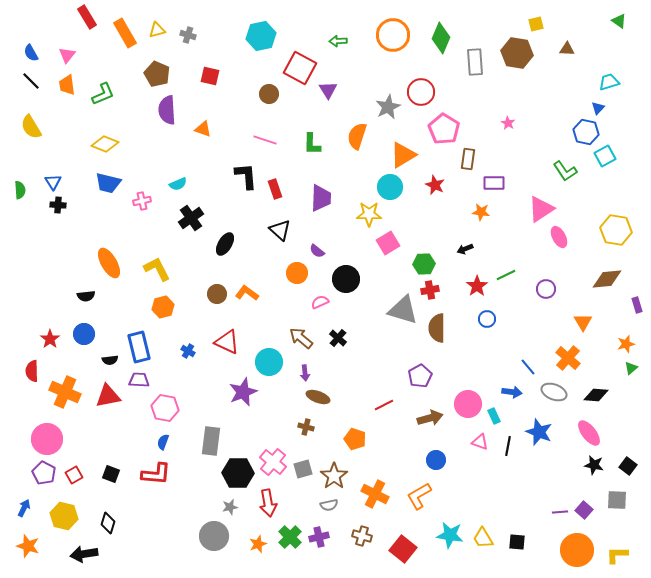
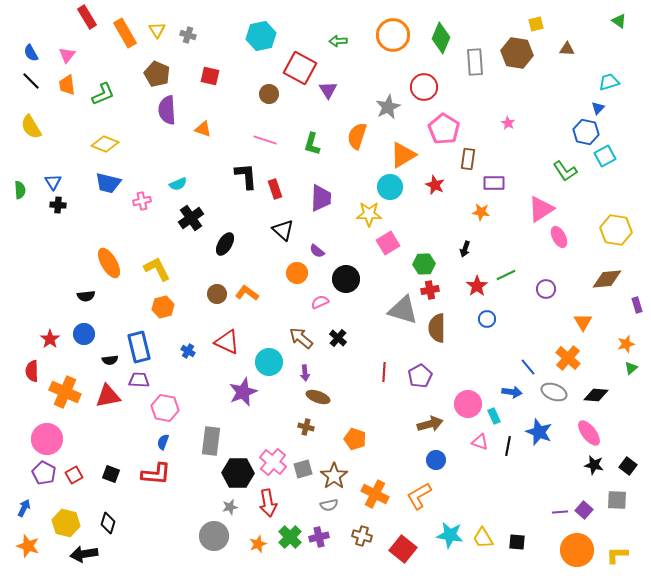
yellow triangle at (157, 30): rotated 48 degrees counterclockwise
red circle at (421, 92): moved 3 px right, 5 px up
green L-shape at (312, 144): rotated 15 degrees clockwise
black triangle at (280, 230): moved 3 px right
black arrow at (465, 249): rotated 49 degrees counterclockwise
red line at (384, 405): moved 33 px up; rotated 60 degrees counterclockwise
brown arrow at (430, 418): moved 6 px down
yellow hexagon at (64, 516): moved 2 px right, 7 px down
